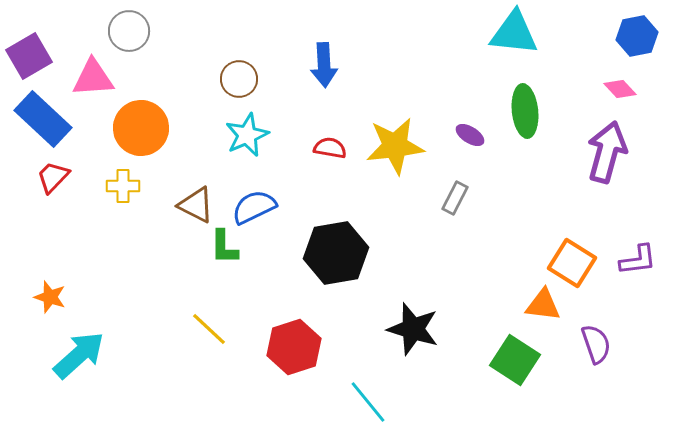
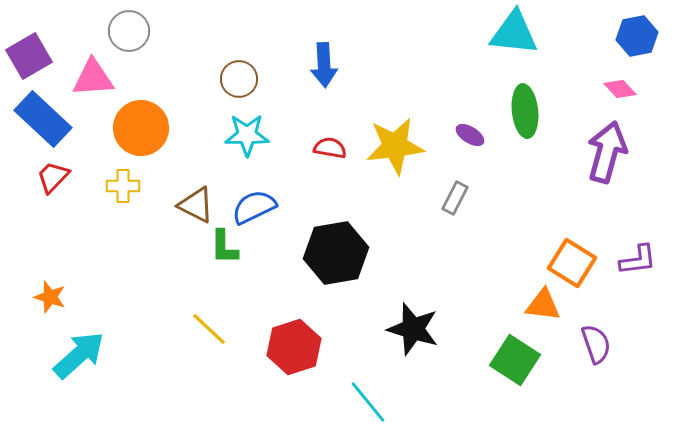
cyan star: rotated 24 degrees clockwise
